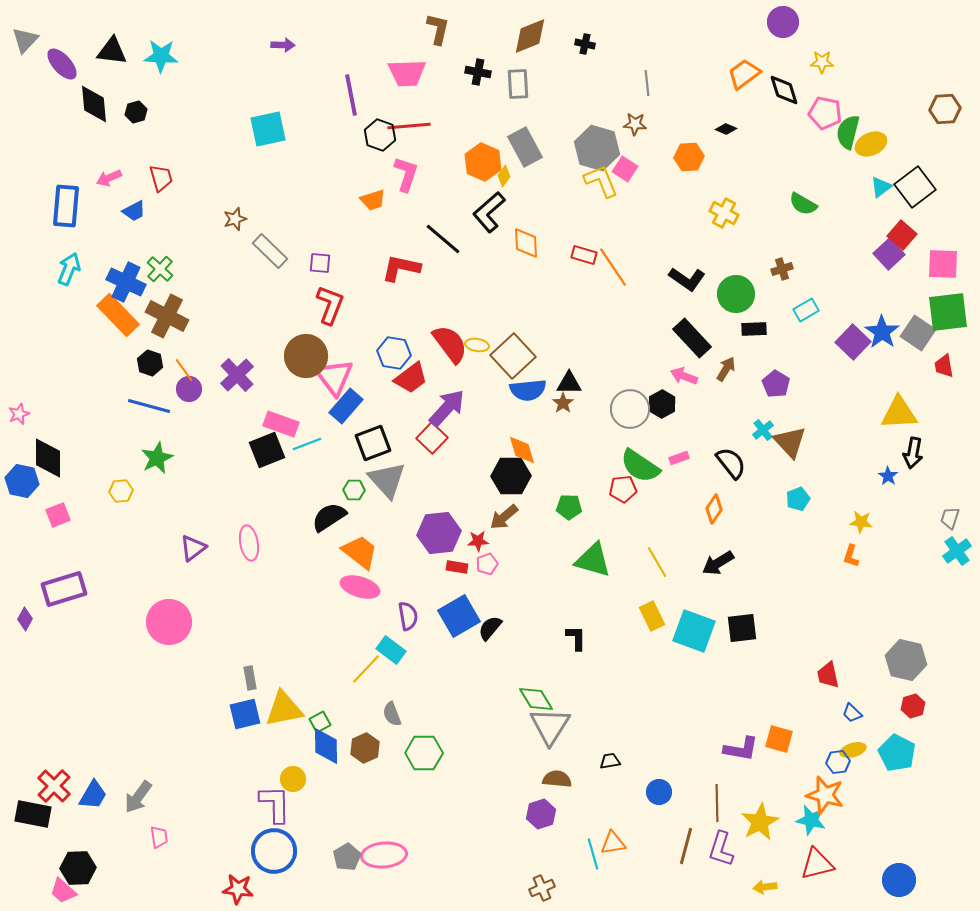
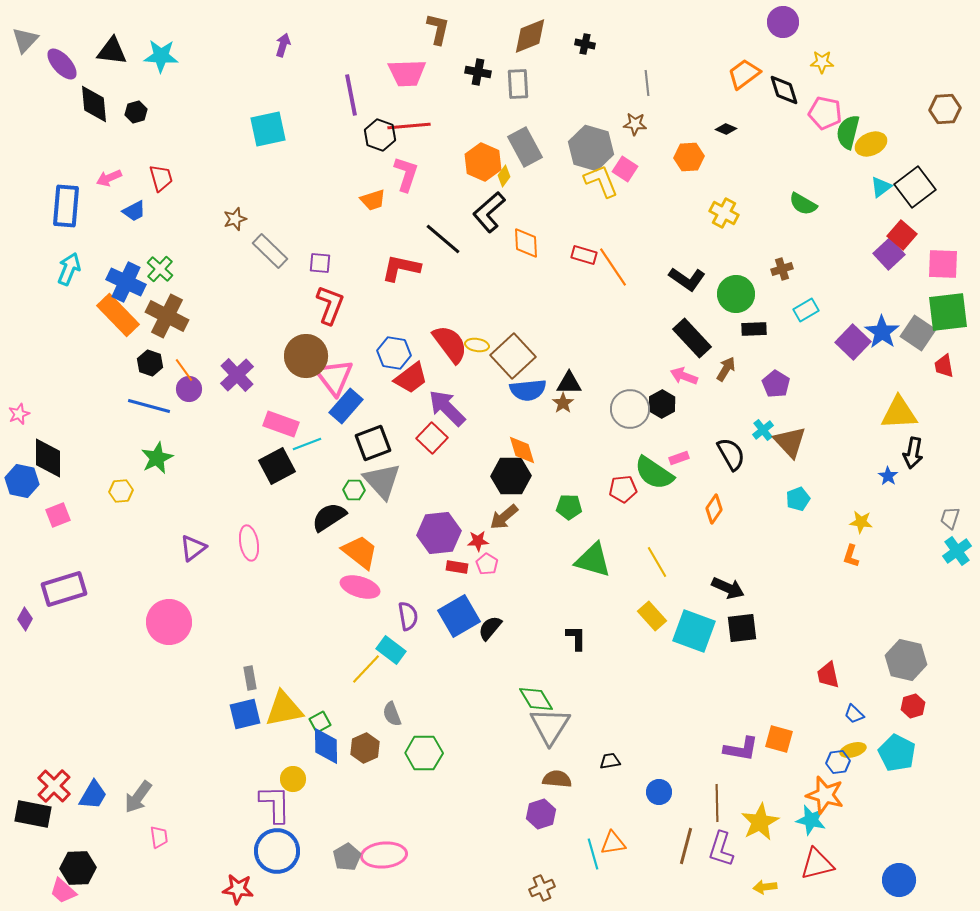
purple arrow at (283, 45): rotated 75 degrees counterclockwise
gray hexagon at (597, 148): moved 6 px left
purple arrow at (447, 408): rotated 87 degrees counterclockwise
black square at (267, 450): moved 10 px right, 16 px down; rotated 6 degrees counterclockwise
black semicircle at (731, 463): moved 9 px up; rotated 8 degrees clockwise
green semicircle at (640, 466): moved 14 px right, 7 px down
gray triangle at (387, 480): moved 5 px left, 1 px down
black arrow at (718, 563): moved 10 px right, 25 px down; rotated 124 degrees counterclockwise
pink pentagon at (487, 564): rotated 20 degrees counterclockwise
yellow rectangle at (652, 616): rotated 16 degrees counterclockwise
blue trapezoid at (852, 713): moved 2 px right, 1 px down
blue circle at (274, 851): moved 3 px right
